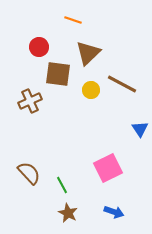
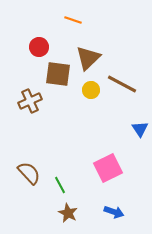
brown triangle: moved 5 px down
green line: moved 2 px left
